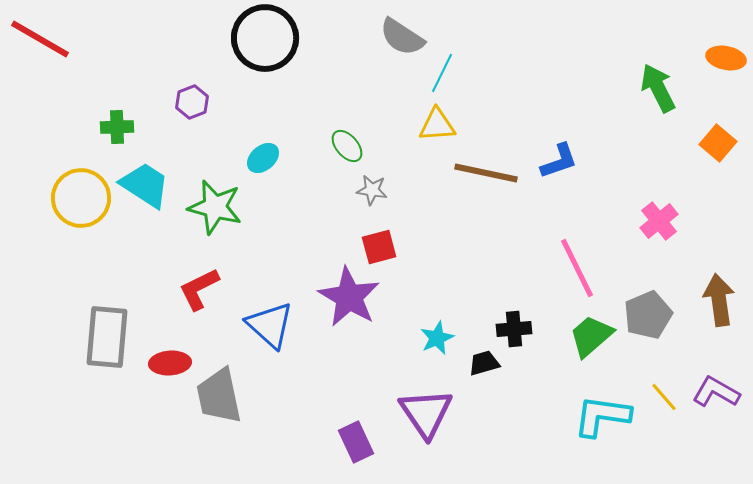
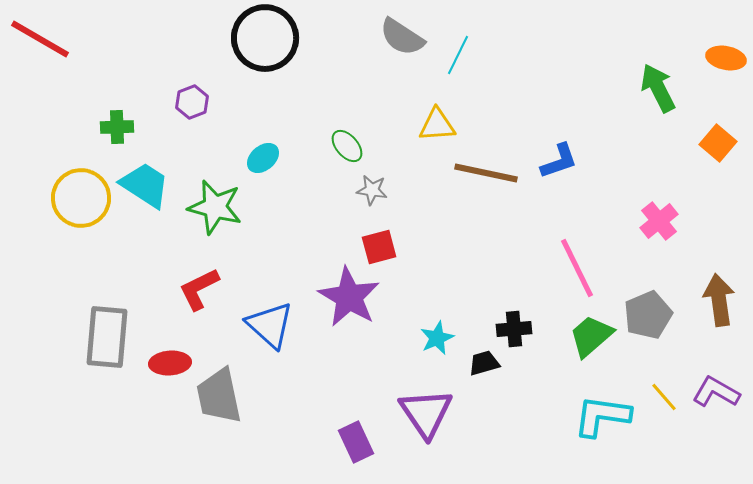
cyan line: moved 16 px right, 18 px up
